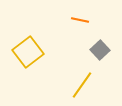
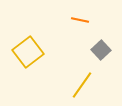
gray square: moved 1 px right
